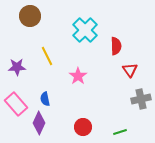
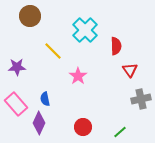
yellow line: moved 6 px right, 5 px up; rotated 18 degrees counterclockwise
green line: rotated 24 degrees counterclockwise
